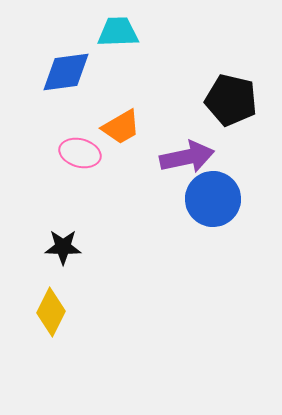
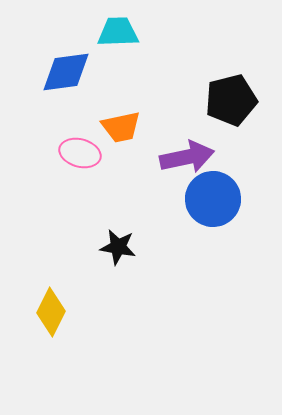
black pentagon: rotated 27 degrees counterclockwise
orange trapezoid: rotated 18 degrees clockwise
black star: moved 55 px right; rotated 9 degrees clockwise
